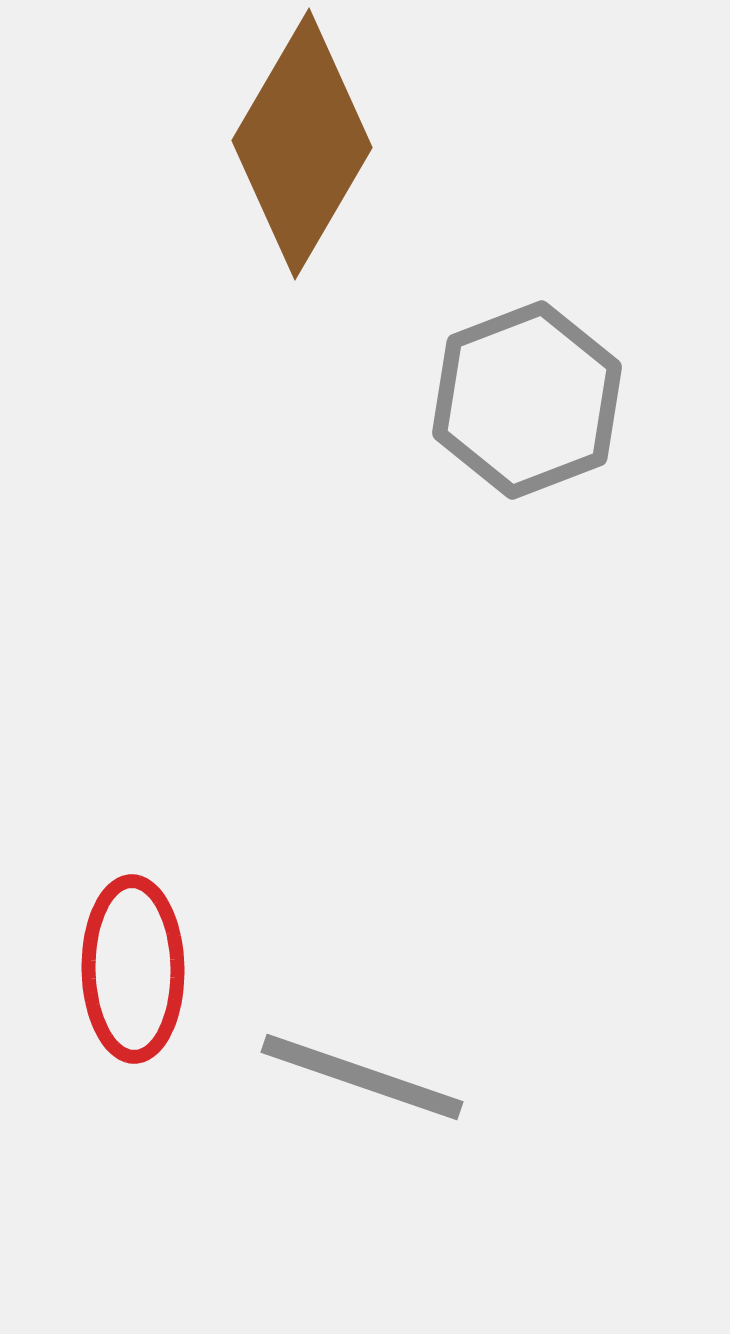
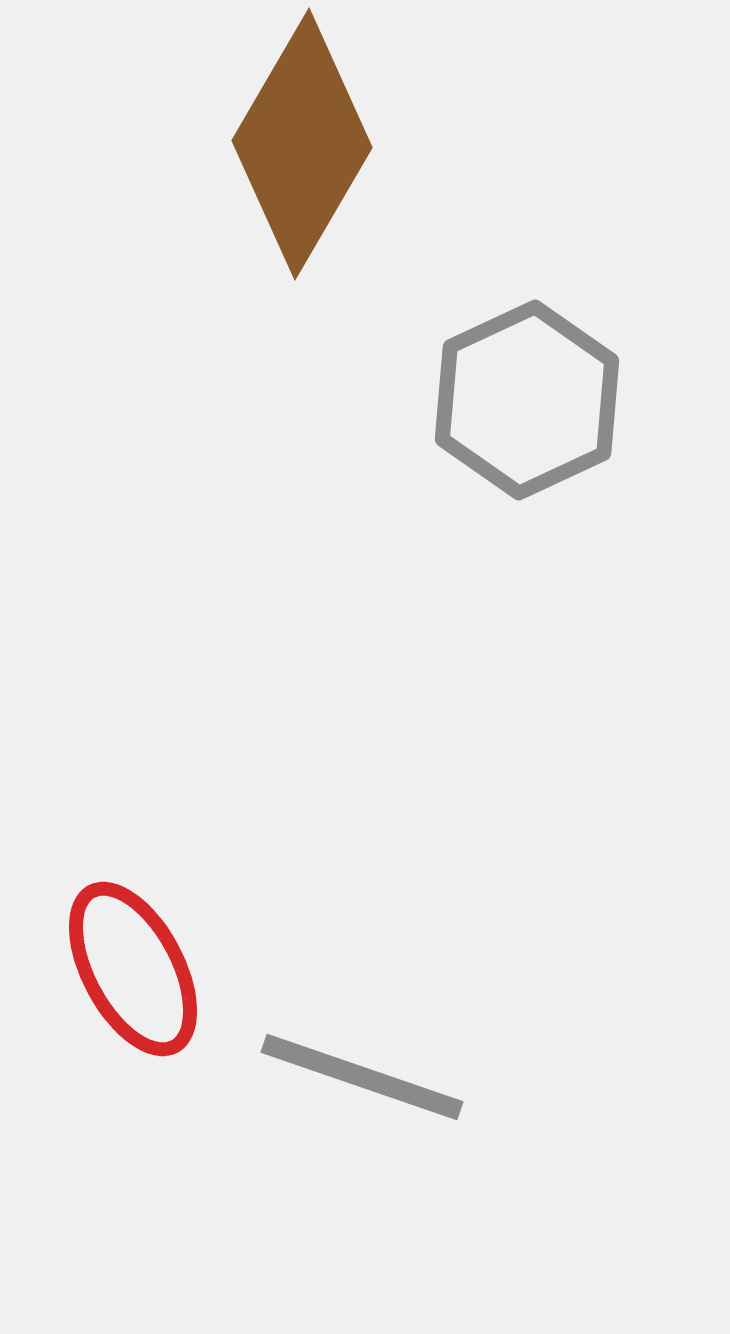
gray hexagon: rotated 4 degrees counterclockwise
red ellipse: rotated 27 degrees counterclockwise
